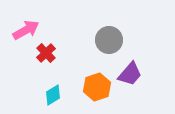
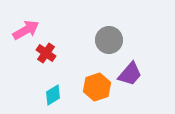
red cross: rotated 12 degrees counterclockwise
